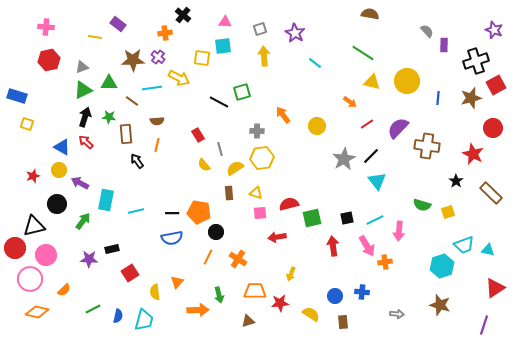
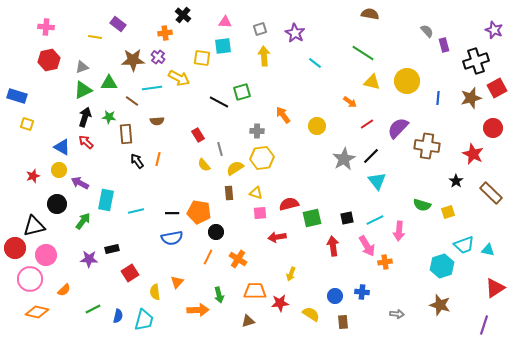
purple rectangle at (444, 45): rotated 16 degrees counterclockwise
red square at (496, 85): moved 1 px right, 3 px down
orange line at (157, 145): moved 1 px right, 14 px down
